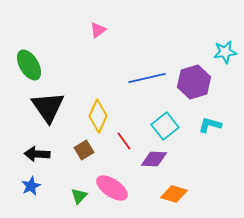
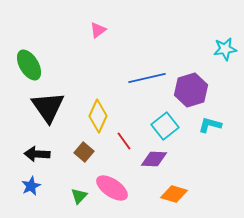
cyan star: moved 3 px up
purple hexagon: moved 3 px left, 8 px down
brown square: moved 2 px down; rotated 18 degrees counterclockwise
